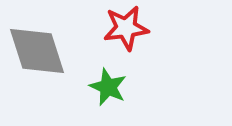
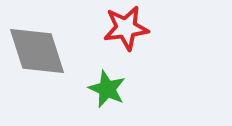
green star: moved 1 px left, 2 px down
